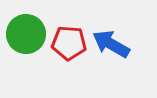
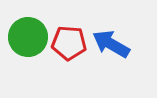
green circle: moved 2 px right, 3 px down
